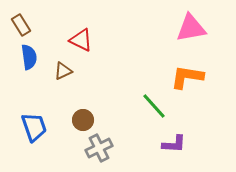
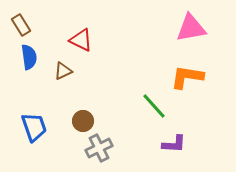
brown circle: moved 1 px down
